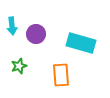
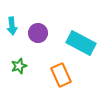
purple circle: moved 2 px right, 1 px up
cyan rectangle: rotated 12 degrees clockwise
orange rectangle: rotated 20 degrees counterclockwise
